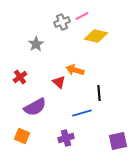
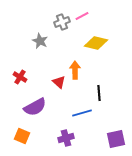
yellow diamond: moved 7 px down
gray star: moved 4 px right, 3 px up; rotated 14 degrees counterclockwise
orange arrow: rotated 72 degrees clockwise
red cross: rotated 24 degrees counterclockwise
purple square: moved 2 px left, 2 px up
